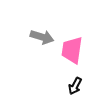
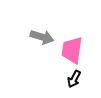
black arrow: moved 1 px left, 7 px up
